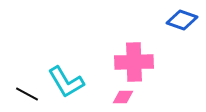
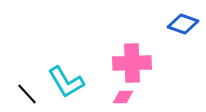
blue diamond: moved 1 px right, 4 px down
pink cross: moved 2 px left, 1 px down
black line: rotated 20 degrees clockwise
